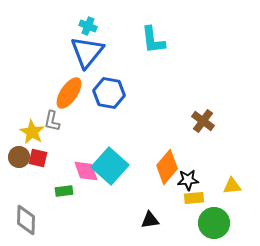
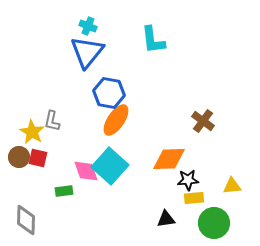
orange ellipse: moved 47 px right, 27 px down
orange diamond: moved 2 px right, 8 px up; rotated 48 degrees clockwise
black triangle: moved 16 px right, 1 px up
